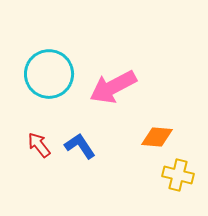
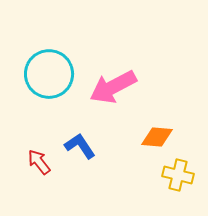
red arrow: moved 17 px down
